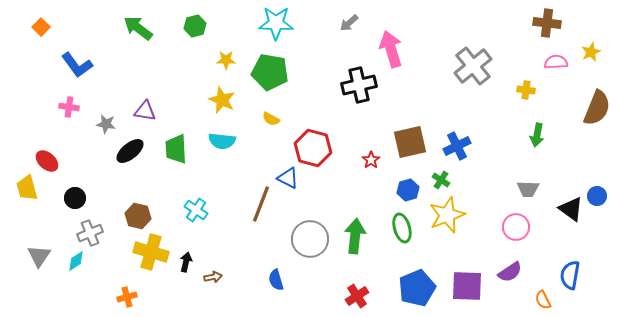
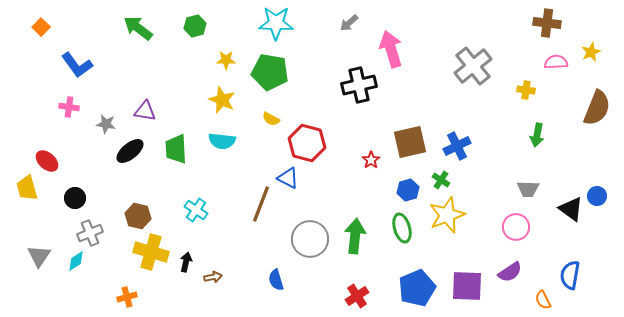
red hexagon at (313, 148): moved 6 px left, 5 px up
